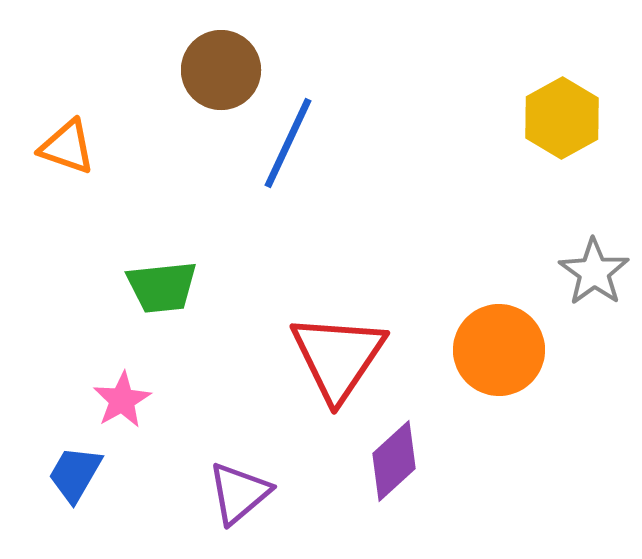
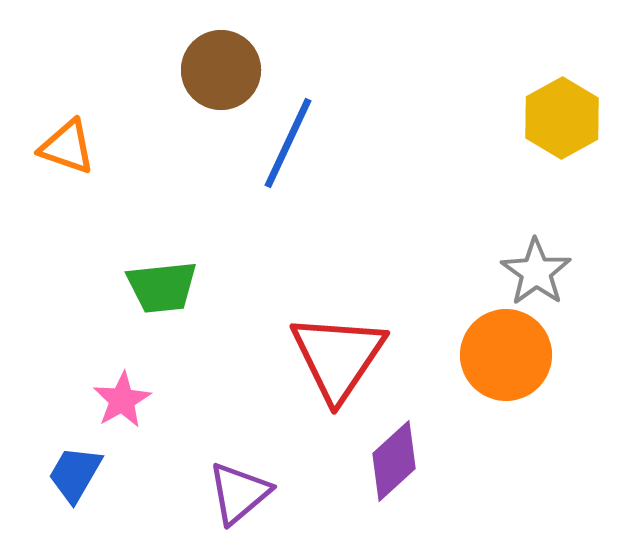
gray star: moved 58 px left
orange circle: moved 7 px right, 5 px down
